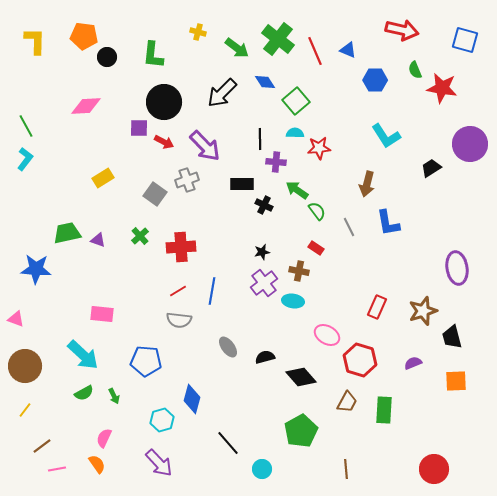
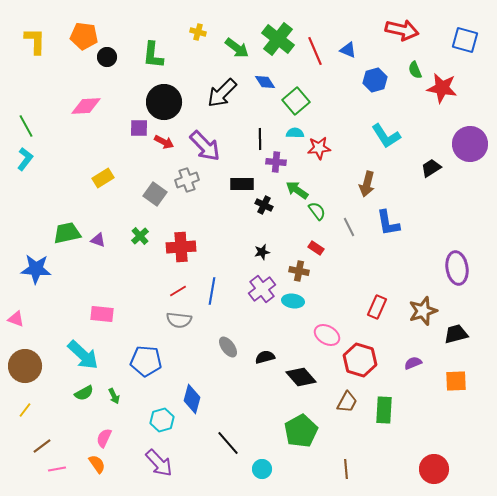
blue hexagon at (375, 80): rotated 15 degrees counterclockwise
purple cross at (264, 283): moved 2 px left, 6 px down
black trapezoid at (452, 337): moved 4 px right, 3 px up; rotated 90 degrees clockwise
